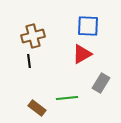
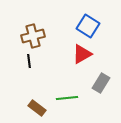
blue square: rotated 30 degrees clockwise
